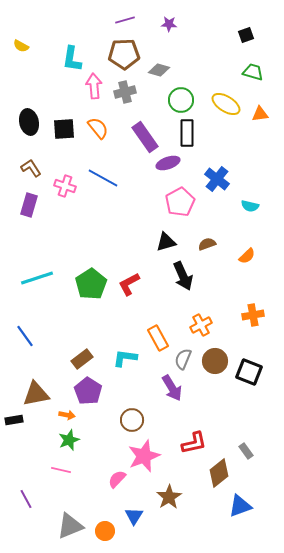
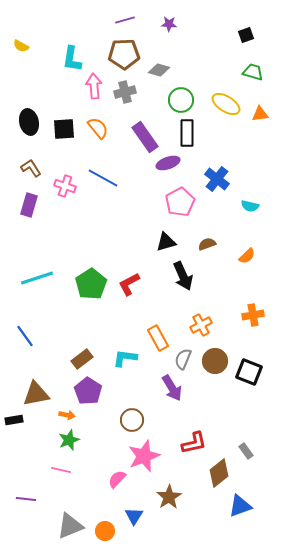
purple line at (26, 499): rotated 54 degrees counterclockwise
